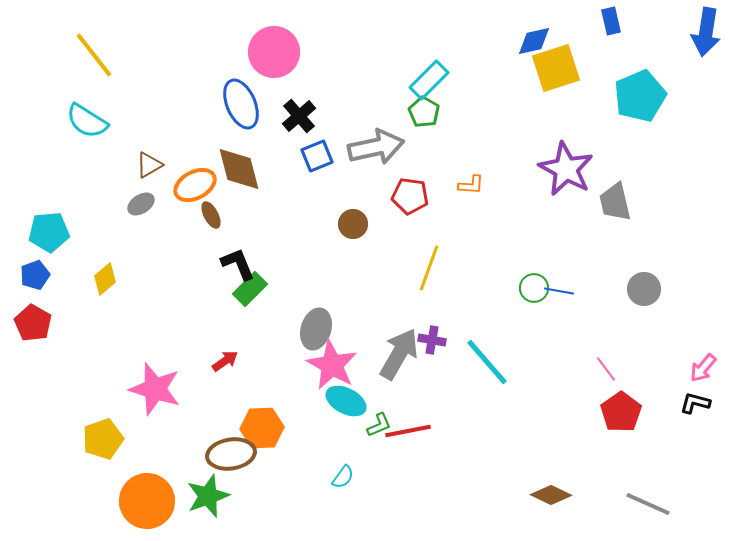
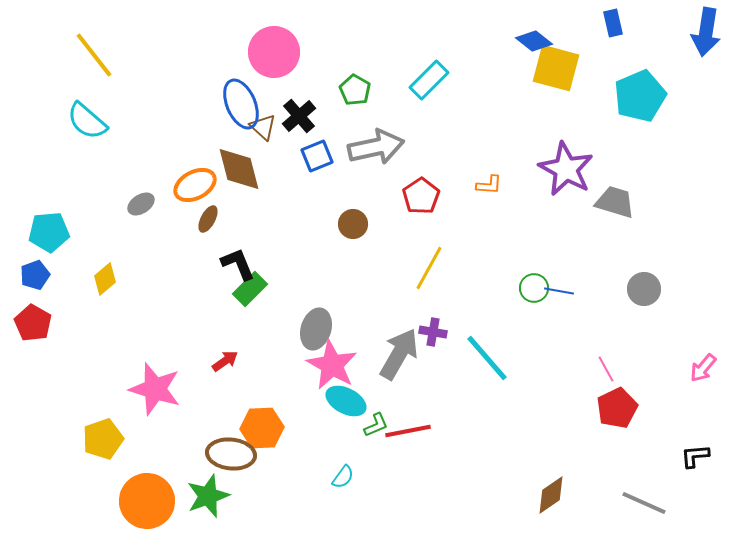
blue rectangle at (611, 21): moved 2 px right, 2 px down
blue diamond at (534, 41): rotated 51 degrees clockwise
yellow square at (556, 68): rotated 33 degrees clockwise
green pentagon at (424, 112): moved 69 px left, 22 px up
cyan semicircle at (87, 121): rotated 9 degrees clockwise
brown triangle at (149, 165): moved 114 px right, 38 px up; rotated 48 degrees counterclockwise
orange L-shape at (471, 185): moved 18 px right
red pentagon at (410, 196): moved 11 px right; rotated 30 degrees clockwise
gray trapezoid at (615, 202): rotated 120 degrees clockwise
brown ellipse at (211, 215): moved 3 px left, 4 px down; rotated 56 degrees clockwise
yellow line at (429, 268): rotated 9 degrees clockwise
purple cross at (432, 340): moved 1 px right, 8 px up
cyan line at (487, 362): moved 4 px up
pink line at (606, 369): rotated 8 degrees clockwise
black L-shape at (695, 403): moved 53 px down; rotated 20 degrees counterclockwise
red pentagon at (621, 412): moved 4 px left, 4 px up; rotated 9 degrees clockwise
green L-shape at (379, 425): moved 3 px left
brown ellipse at (231, 454): rotated 15 degrees clockwise
brown diamond at (551, 495): rotated 60 degrees counterclockwise
gray line at (648, 504): moved 4 px left, 1 px up
